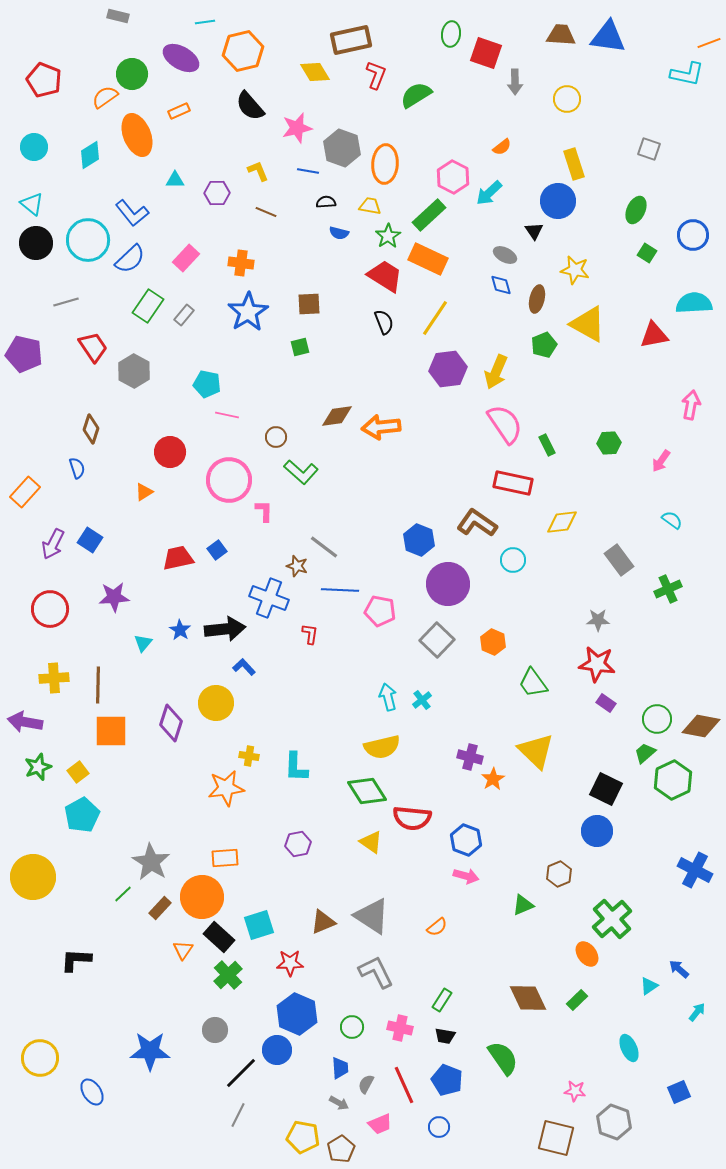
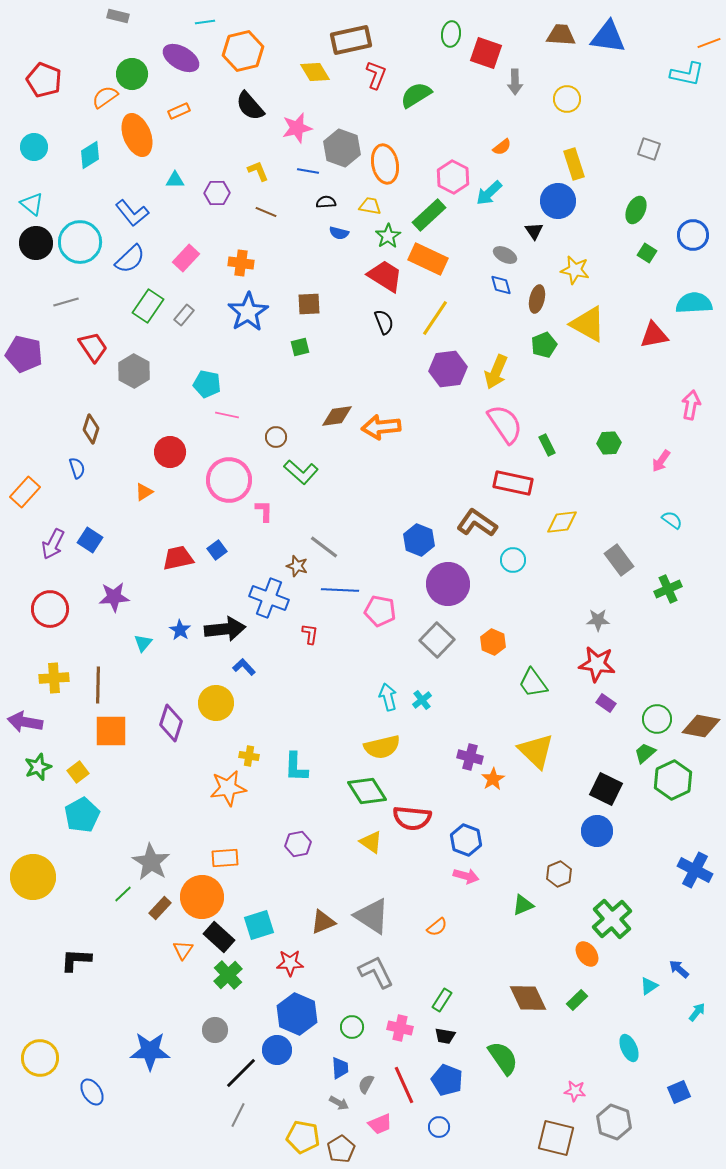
orange ellipse at (385, 164): rotated 15 degrees counterclockwise
cyan circle at (88, 240): moved 8 px left, 2 px down
orange star at (226, 788): moved 2 px right
